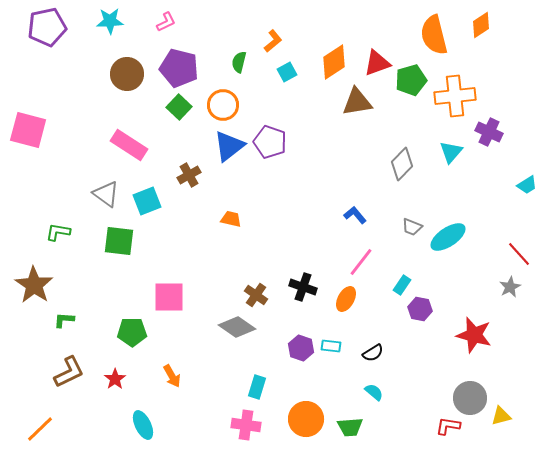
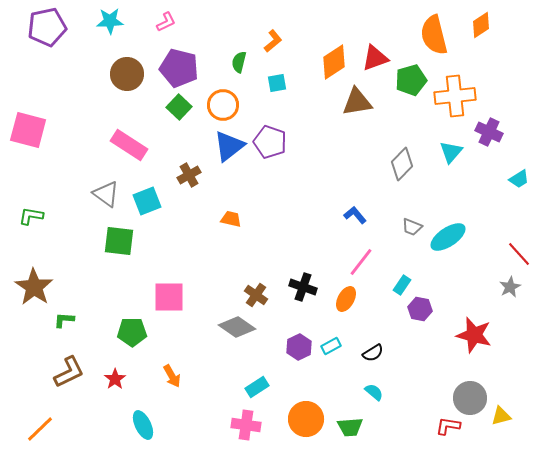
red triangle at (377, 63): moved 2 px left, 5 px up
cyan square at (287, 72): moved 10 px left, 11 px down; rotated 18 degrees clockwise
cyan trapezoid at (527, 185): moved 8 px left, 6 px up
green L-shape at (58, 232): moved 27 px left, 16 px up
brown star at (34, 285): moved 2 px down
cyan rectangle at (331, 346): rotated 36 degrees counterclockwise
purple hexagon at (301, 348): moved 2 px left, 1 px up; rotated 15 degrees clockwise
cyan rectangle at (257, 387): rotated 40 degrees clockwise
